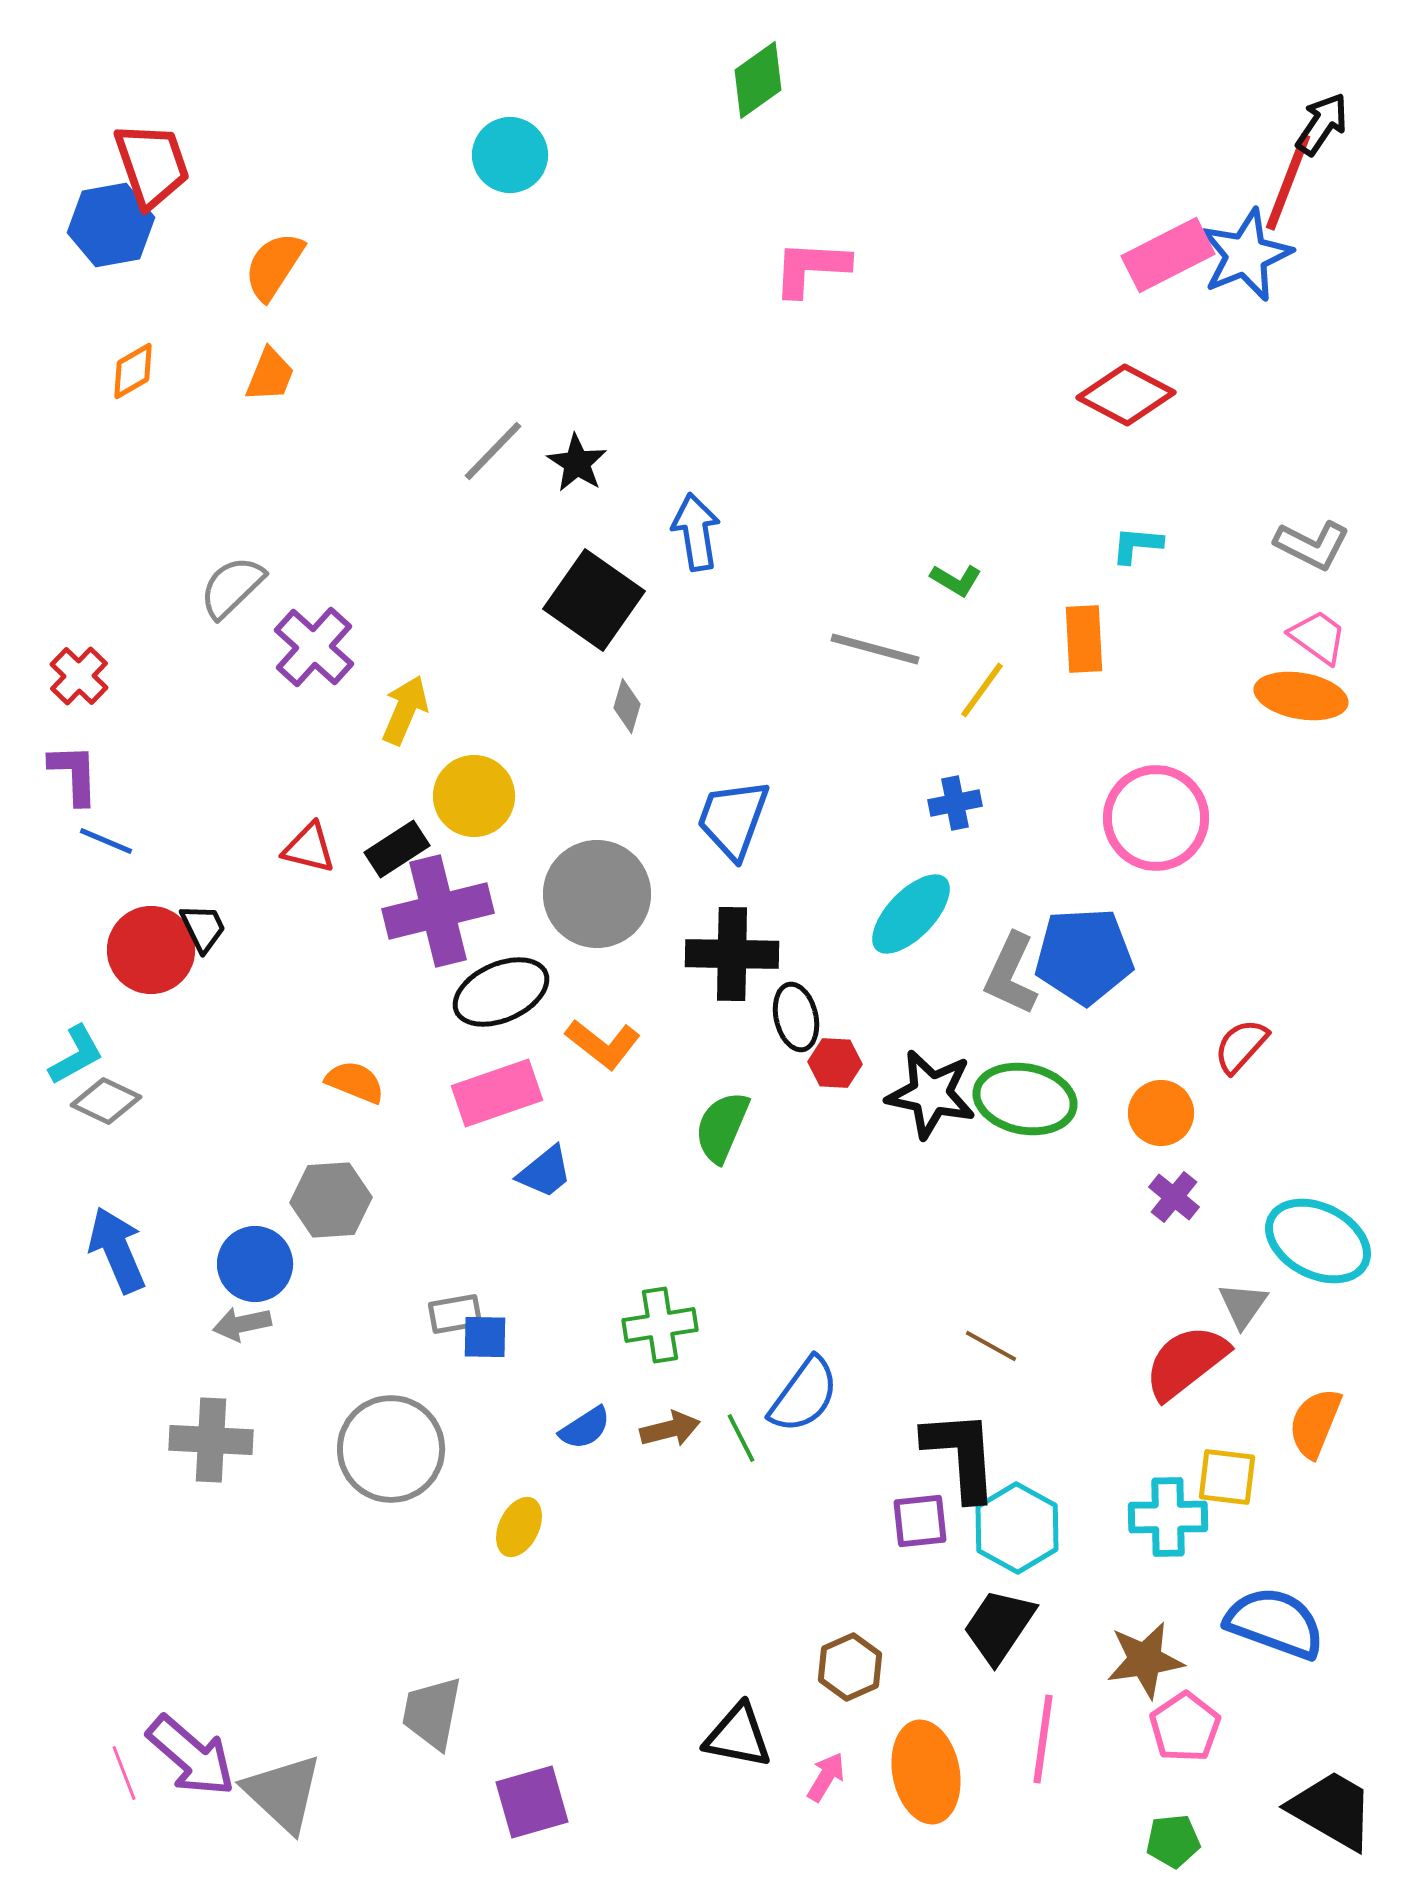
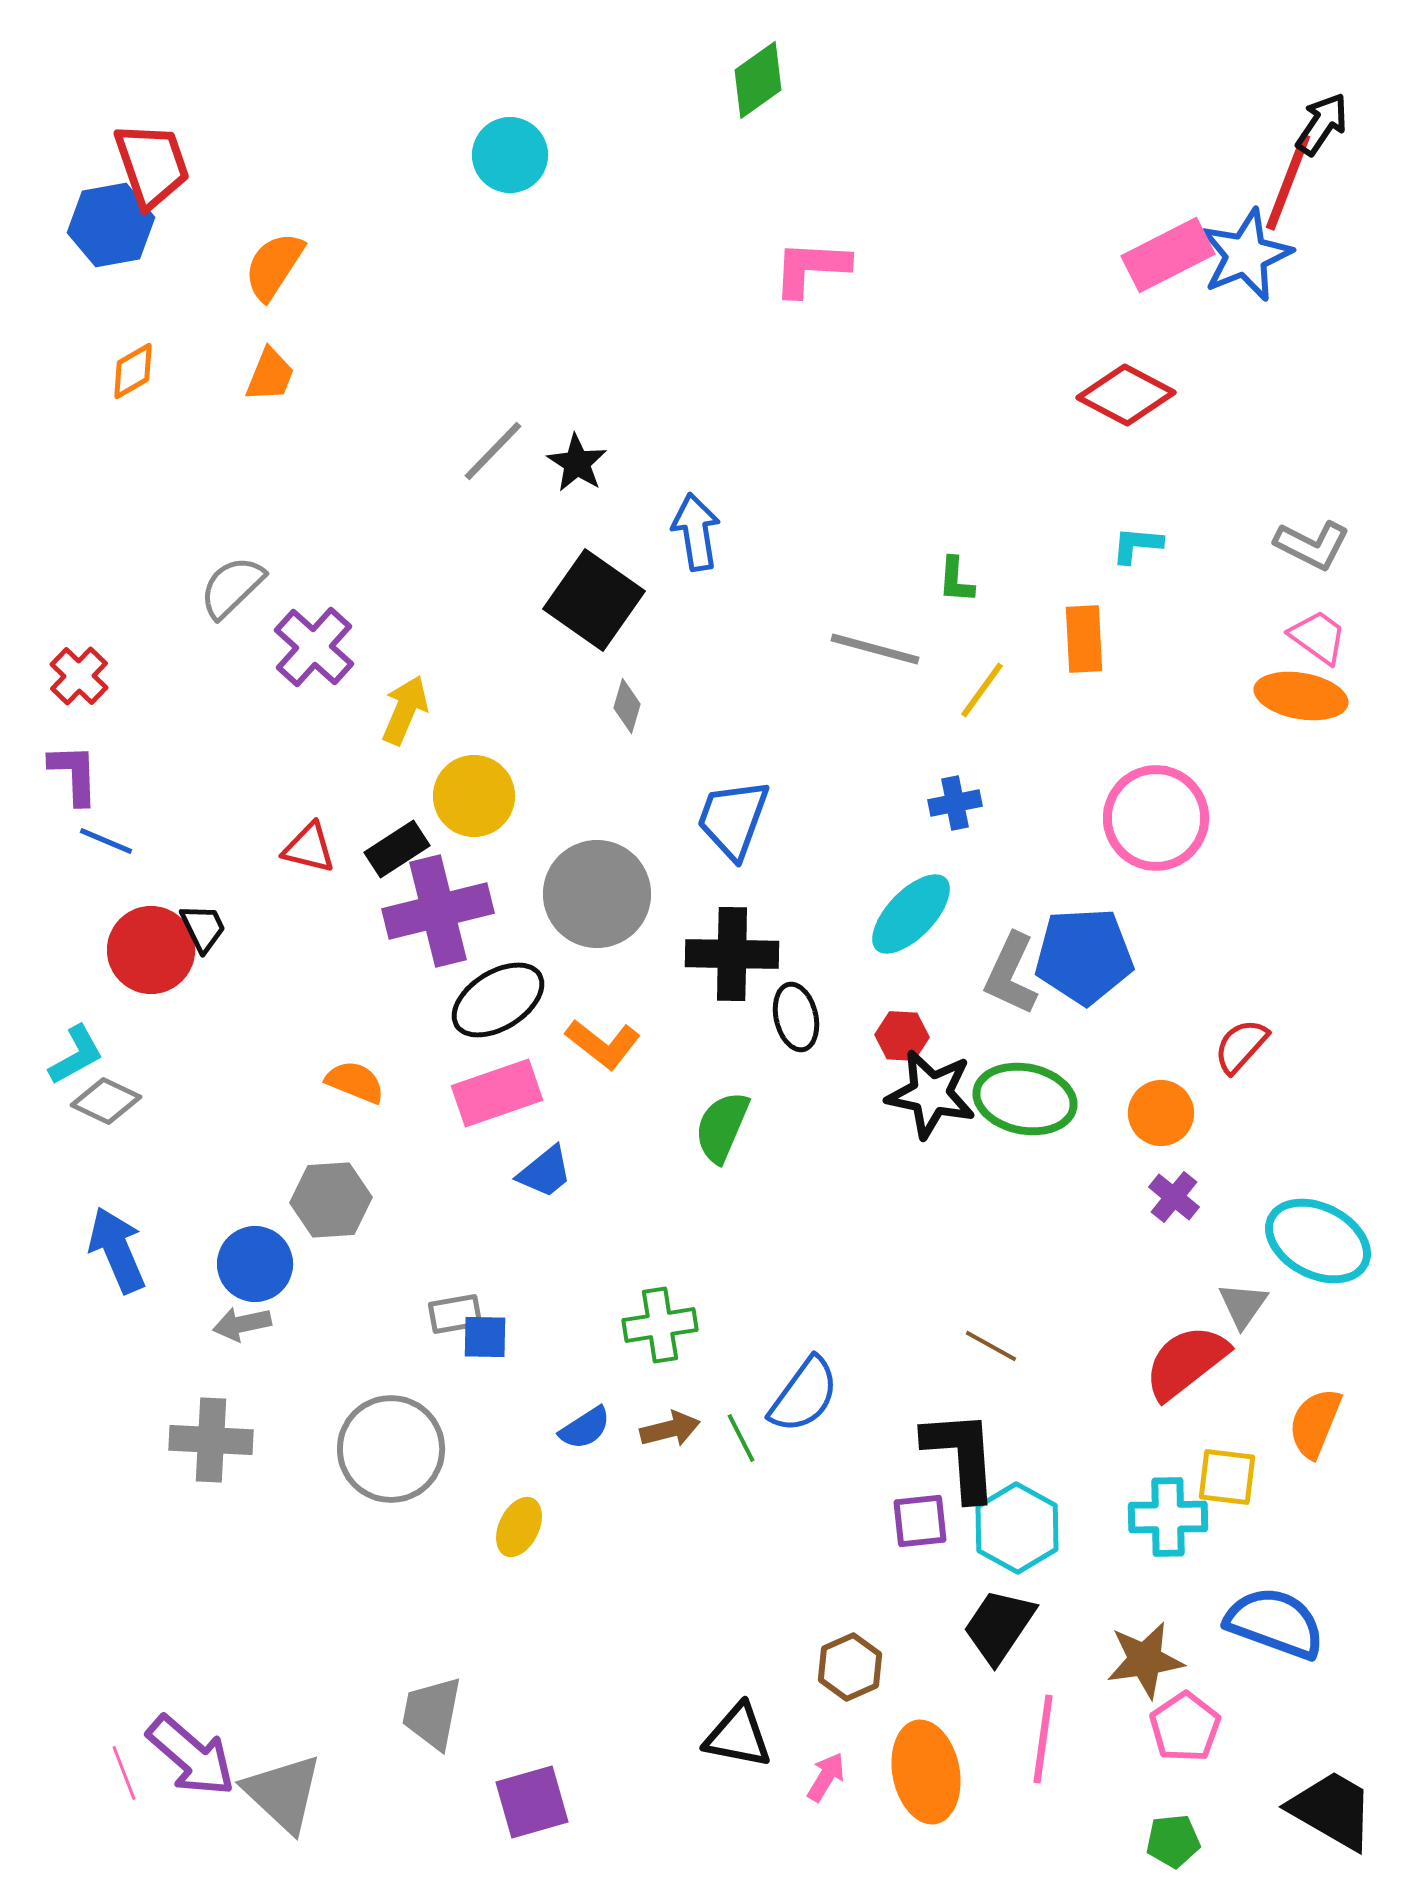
green L-shape at (956, 580): rotated 63 degrees clockwise
black ellipse at (501, 992): moved 3 px left, 8 px down; rotated 8 degrees counterclockwise
red hexagon at (835, 1063): moved 67 px right, 27 px up
